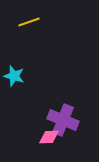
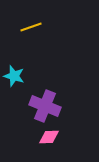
yellow line: moved 2 px right, 5 px down
purple cross: moved 18 px left, 14 px up
